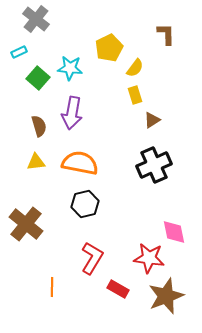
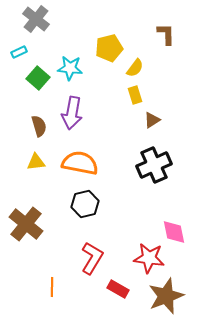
yellow pentagon: rotated 12 degrees clockwise
